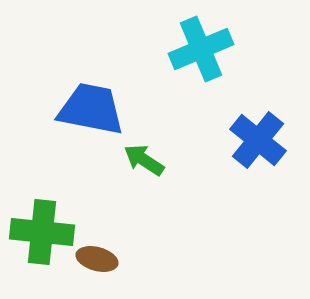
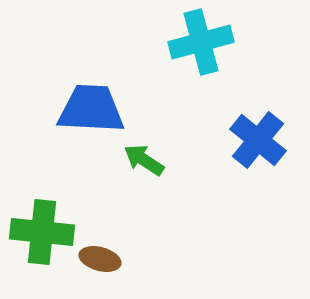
cyan cross: moved 7 px up; rotated 8 degrees clockwise
blue trapezoid: rotated 8 degrees counterclockwise
brown ellipse: moved 3 px right
